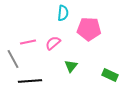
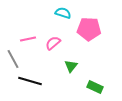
cyan semicircle: rotated 77 degrees counterclockwise
pink line: moved 3 px up
green rectangle: moved 15 px left, 12 px down
black line: rotated 20 degrees clockwise
